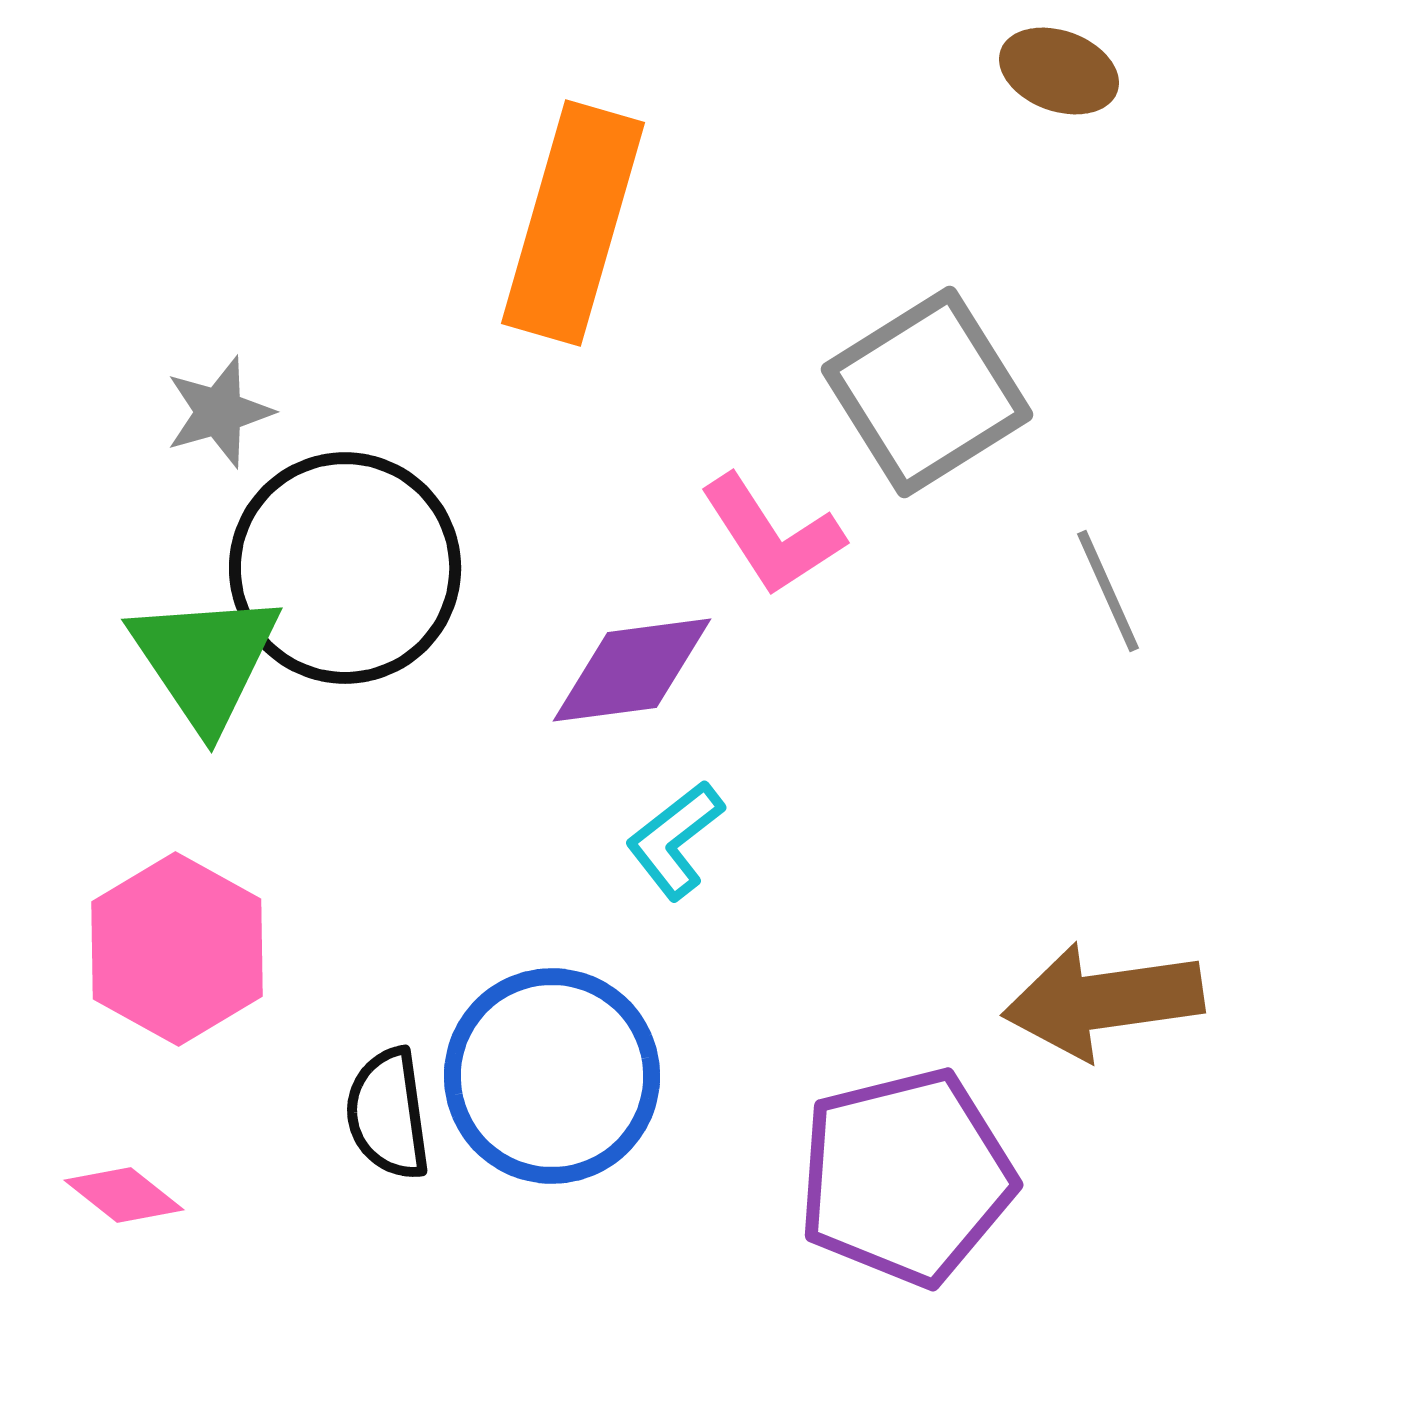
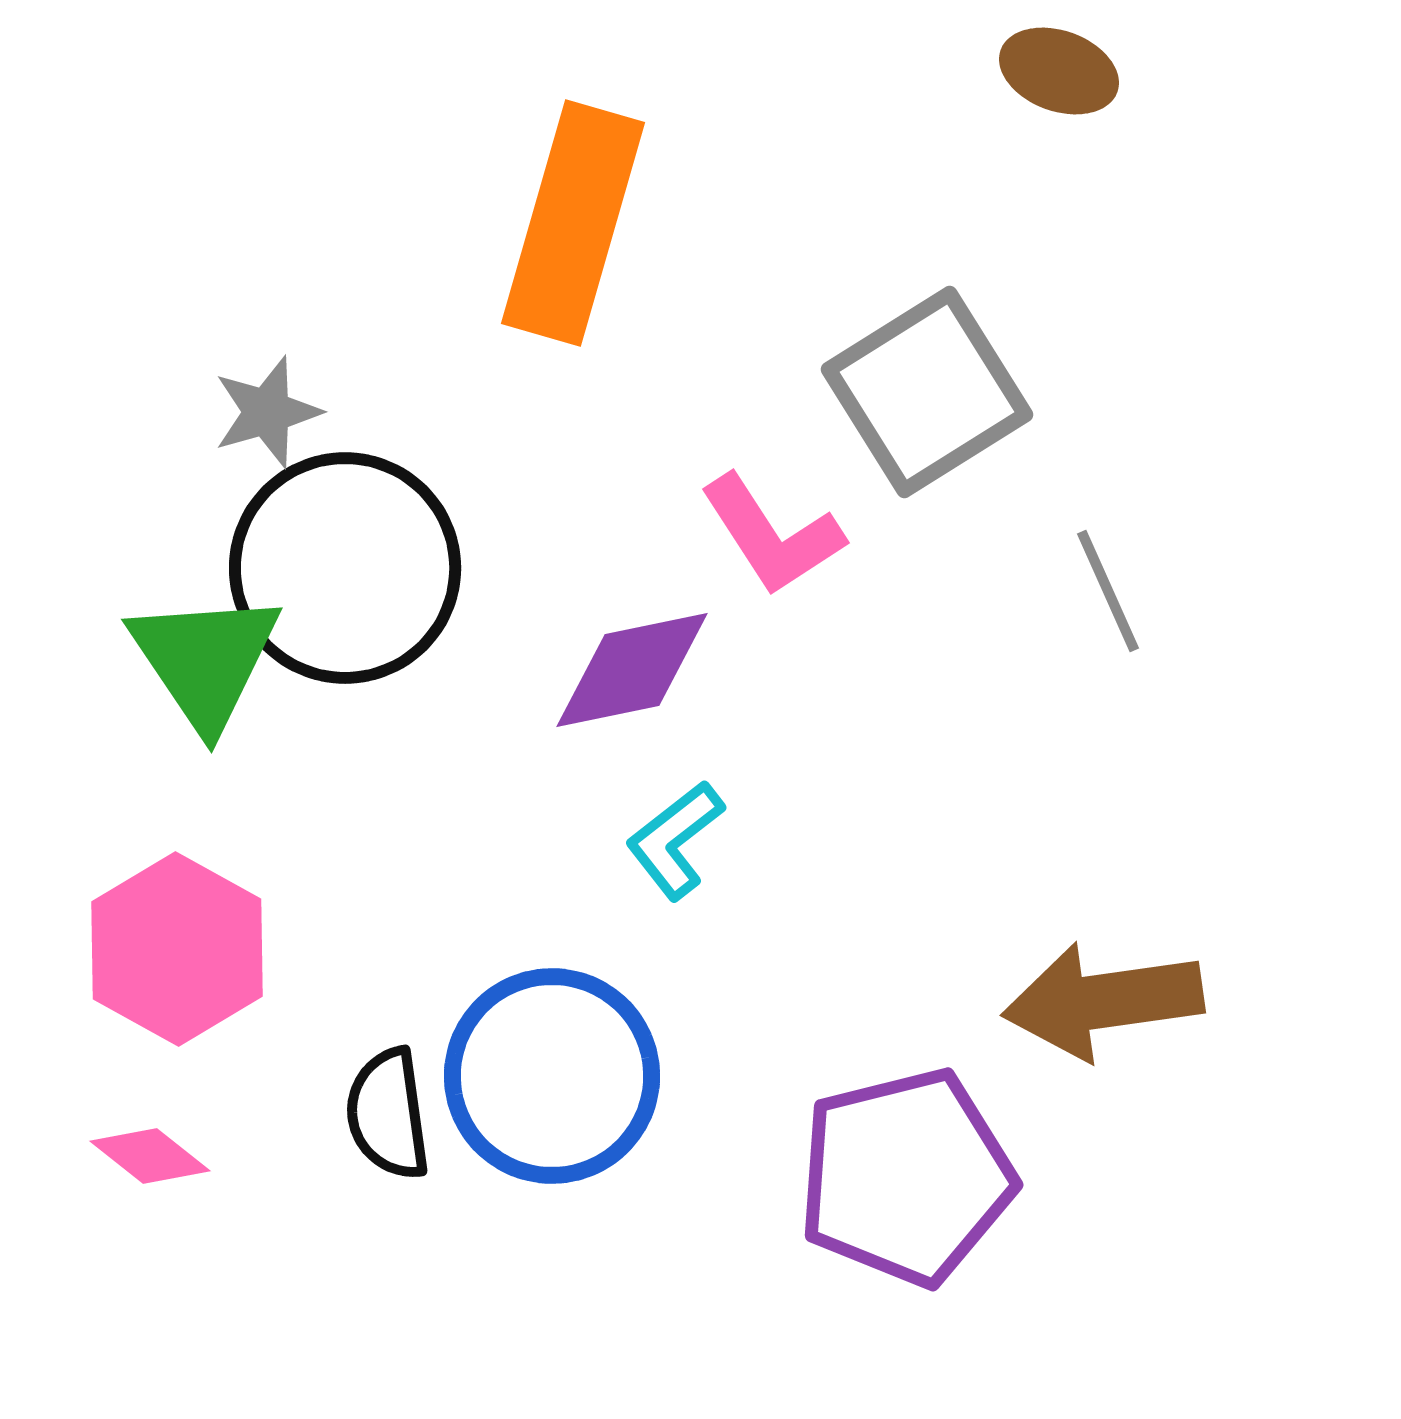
gray star: moved 48 px right
purple diamond: rotated 4 degrees counterclockwise
pink diamond: moved 26 px right, 39 px up
